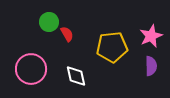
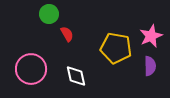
green circle: moved 8 px up
yellow pentagon: moved 4 px right, 1 px down; rotated 16 degrees clockwise
purple semicircle: moved 1 px left
